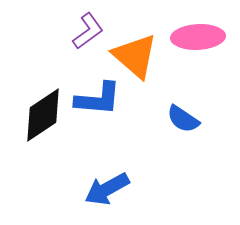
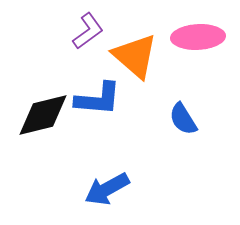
black diamond: rotated 20 degrees clockwise
blue semicircle: rotated 24 degrees clockwise
